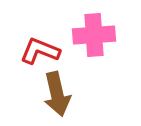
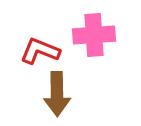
brown arrow: rotated 12 degrees clockwise
